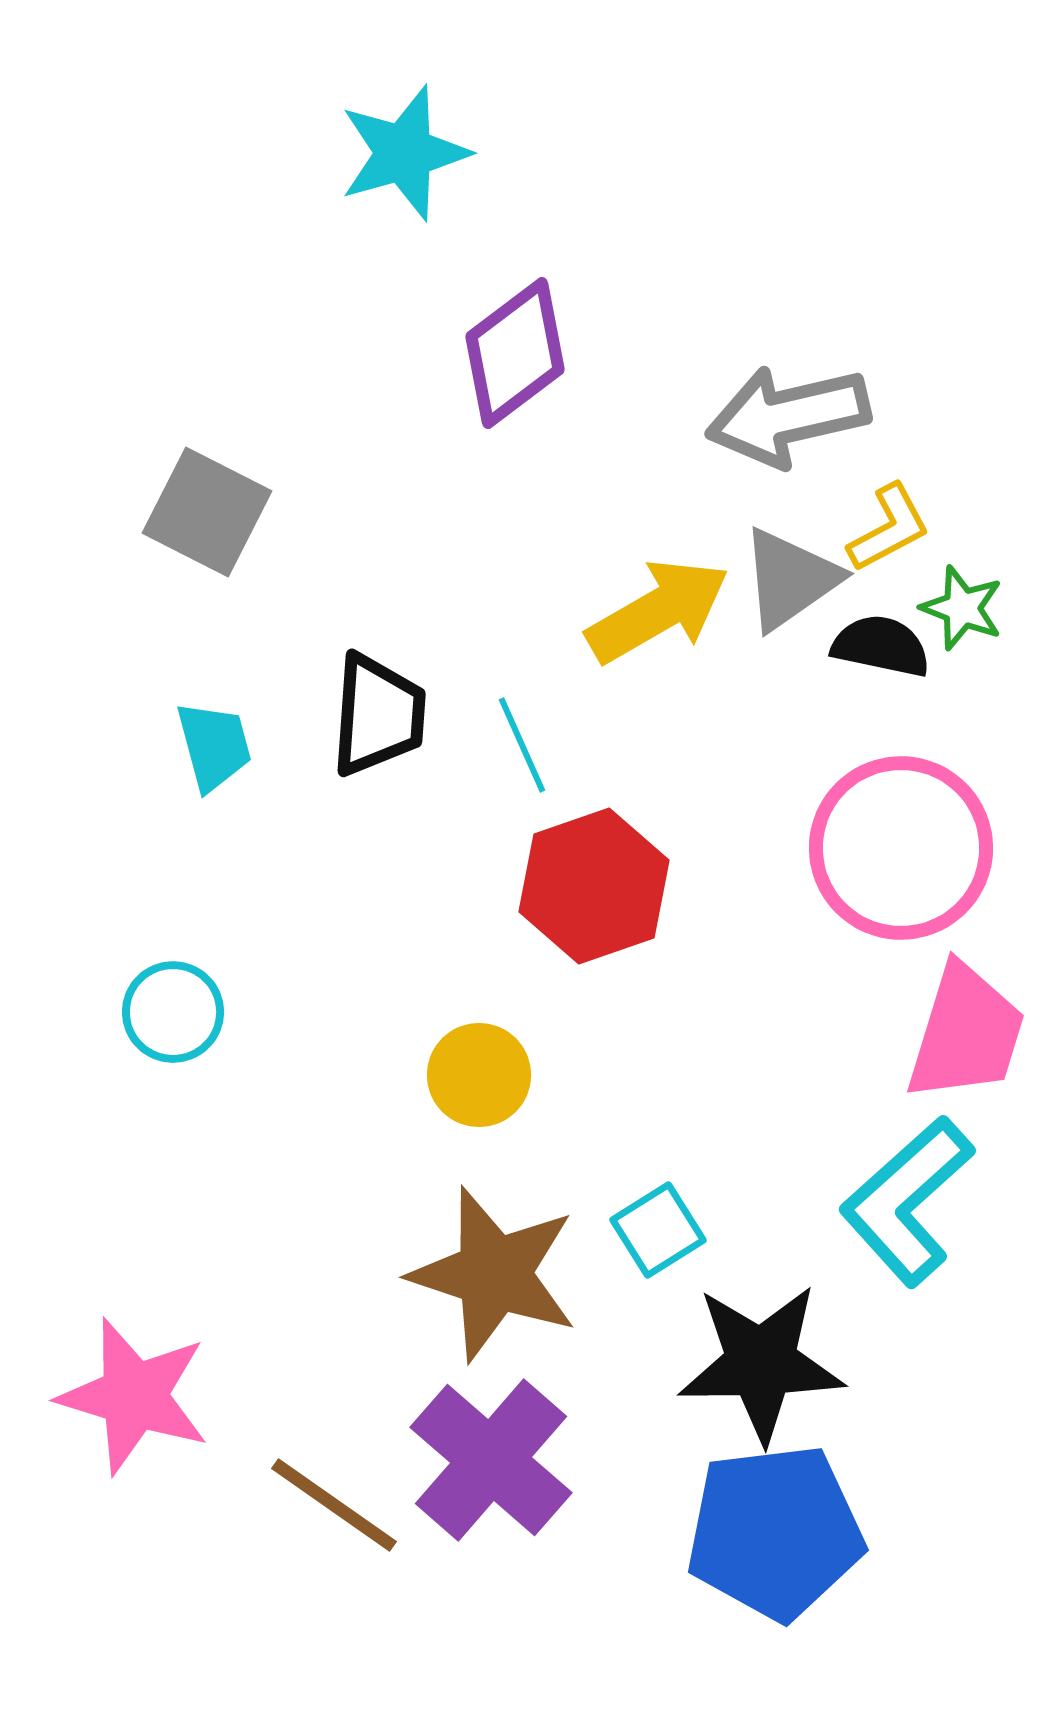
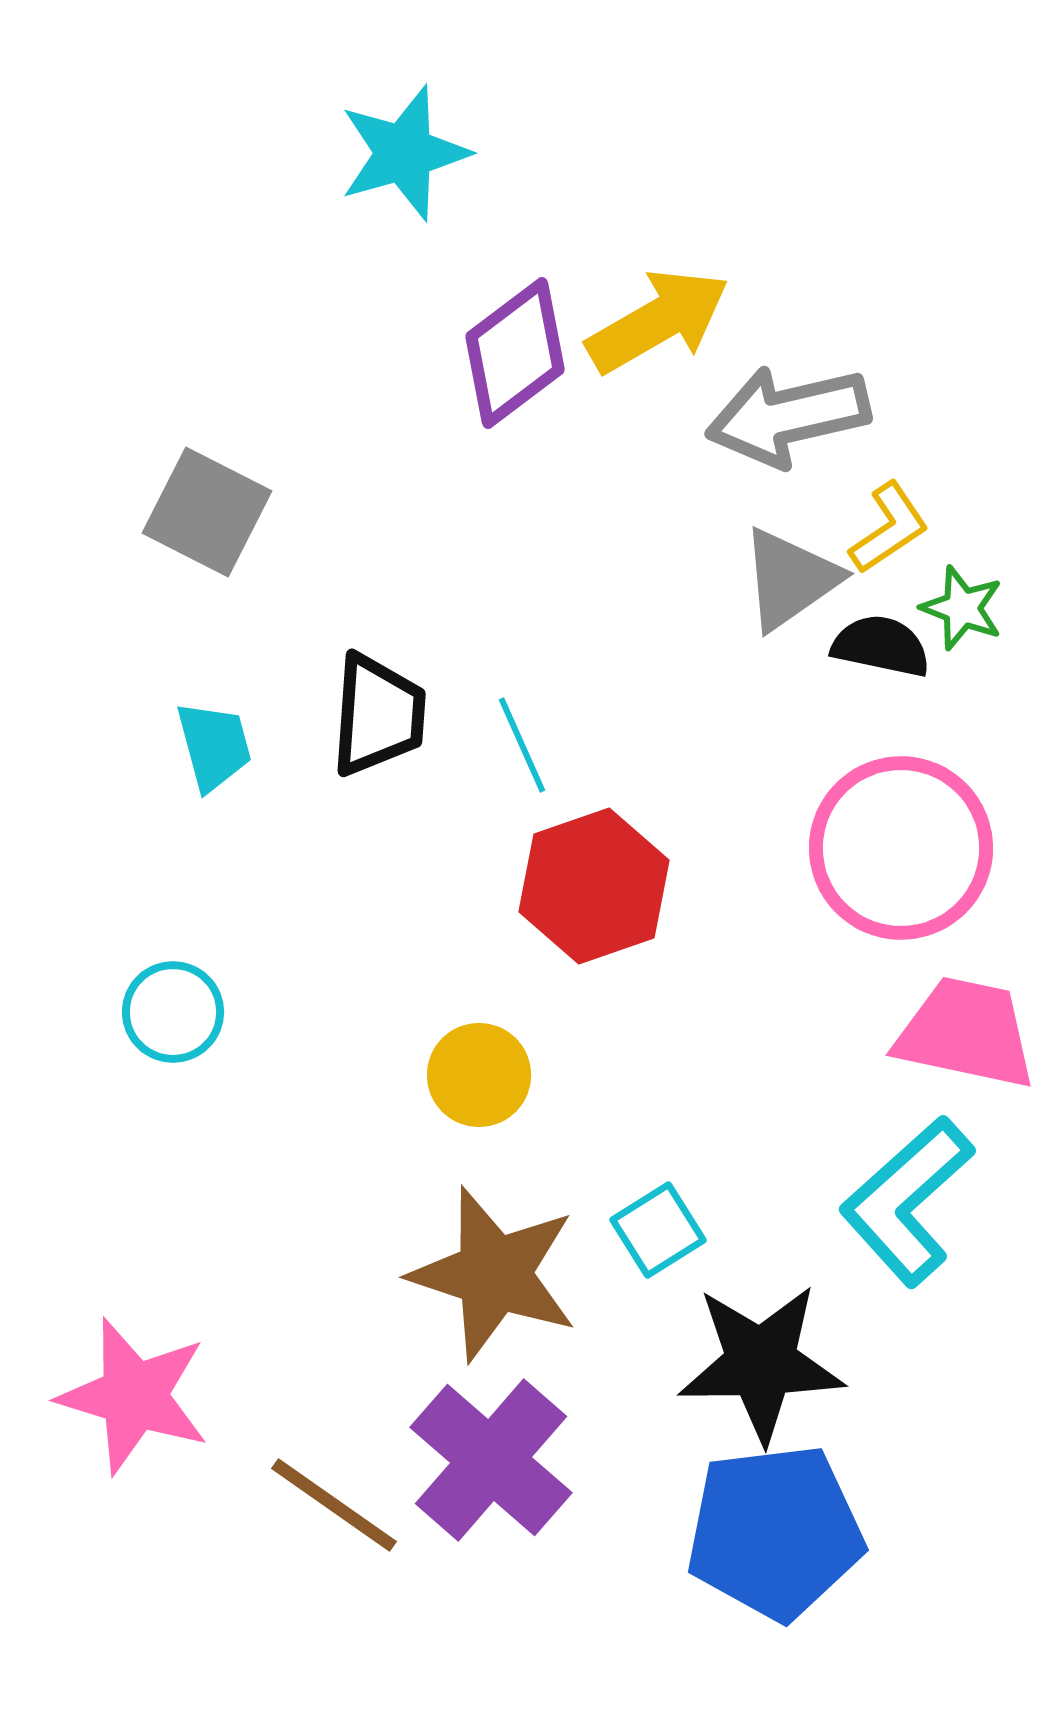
yellow L-shape: rotated 6 degrees counterclockwise
yellow arrow: moved 290 px up
pink trapezoid: rotated 95 degrees counterclockwise
